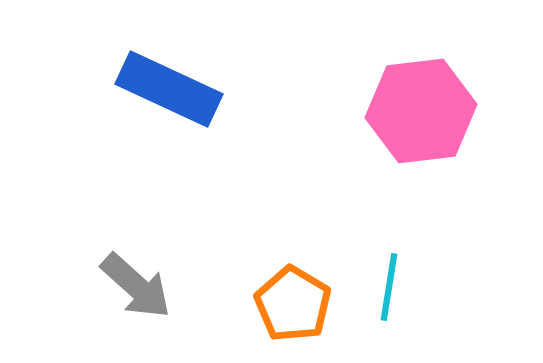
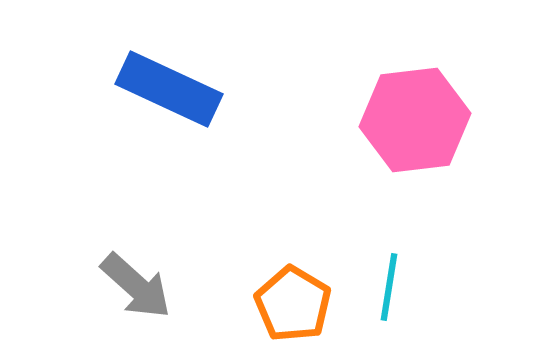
pink hexagon: moved 6 px left, 9 px down
